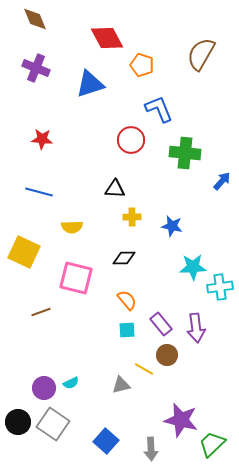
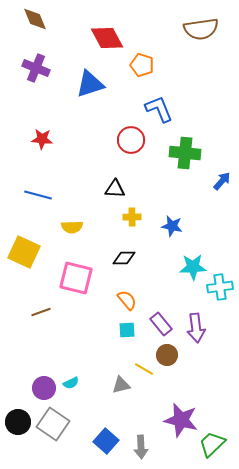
brown semicircle: moved 25 px up; rotated 128 degrees counterclockwise
blue line: moved 1 px left, 3 px down
gray arrow: moved 10 px left, 2 px up
